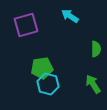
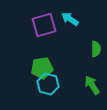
cyan arrow: moved 3 px down
purple square: moved 18 px right
green arrow: moved 1 px left, 1 px down
